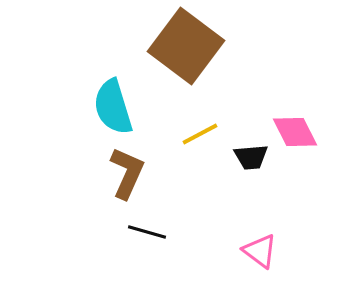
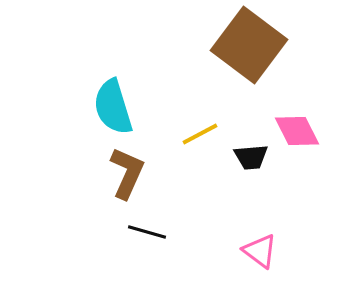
brown square: moved 63 px right, 1 px up
pink diamond: moved 2 px right, 1 px up
